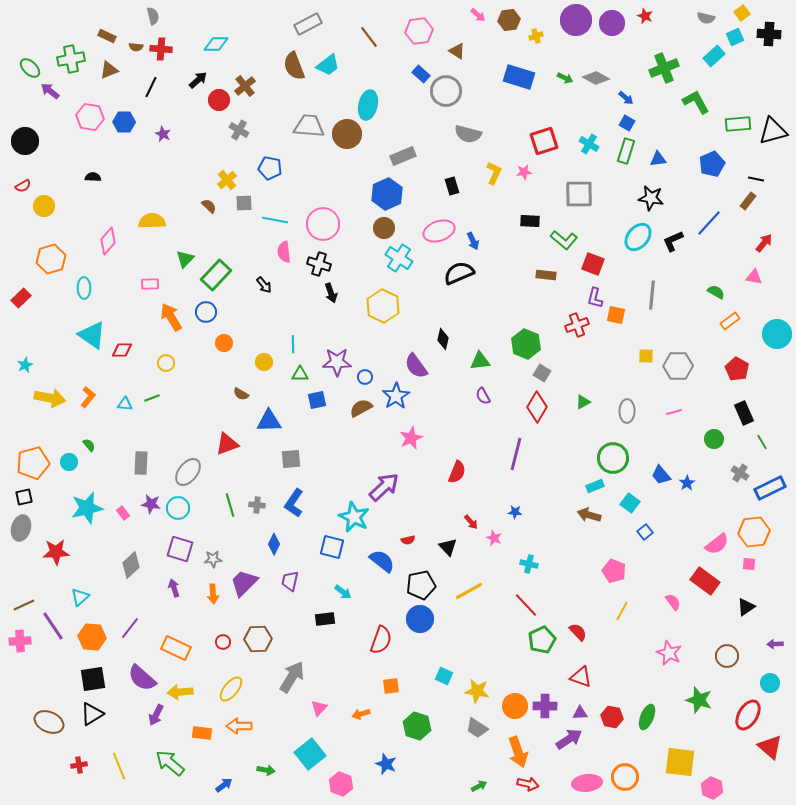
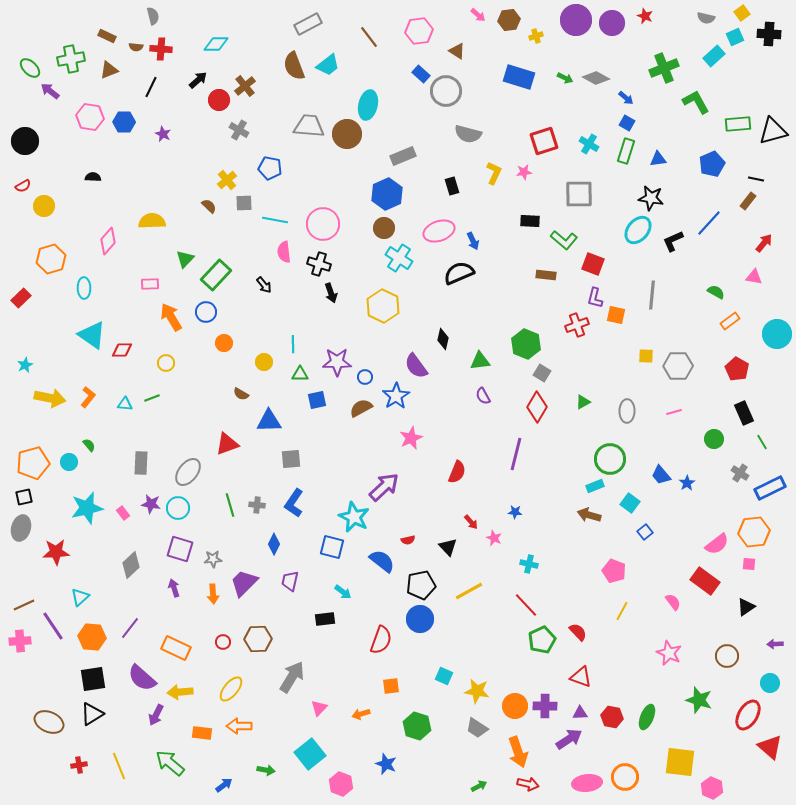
cyan ellipse at (638, 237): moved 7 px up
green circle at (613, 458): moved 3 px left, 1 px down
